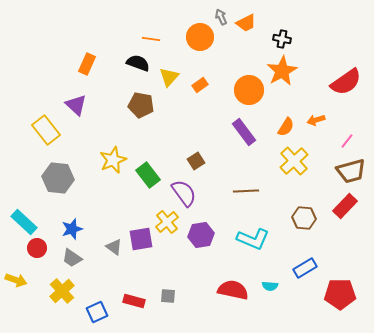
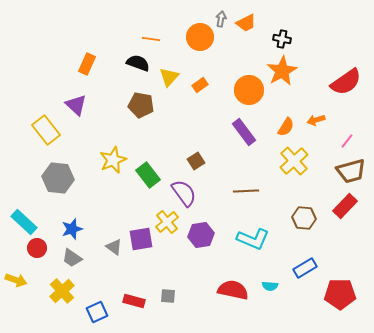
gray arrow at (221, 17): moved 2 px down; rotated 35 degrees clockwise
